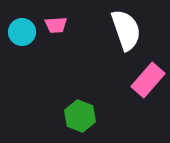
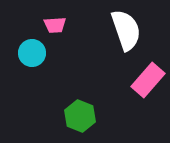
pink trapezoid: moved 1 px left
cyan circle: moved 10 px right, 21 px down
